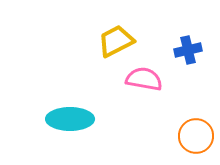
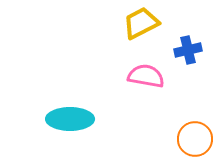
yellow trapezoid: moved 25 px right, 18 px up
pink semicircle: moved 2 px right, 3 px up
orange circle: moved 1 px left, 3 px down
